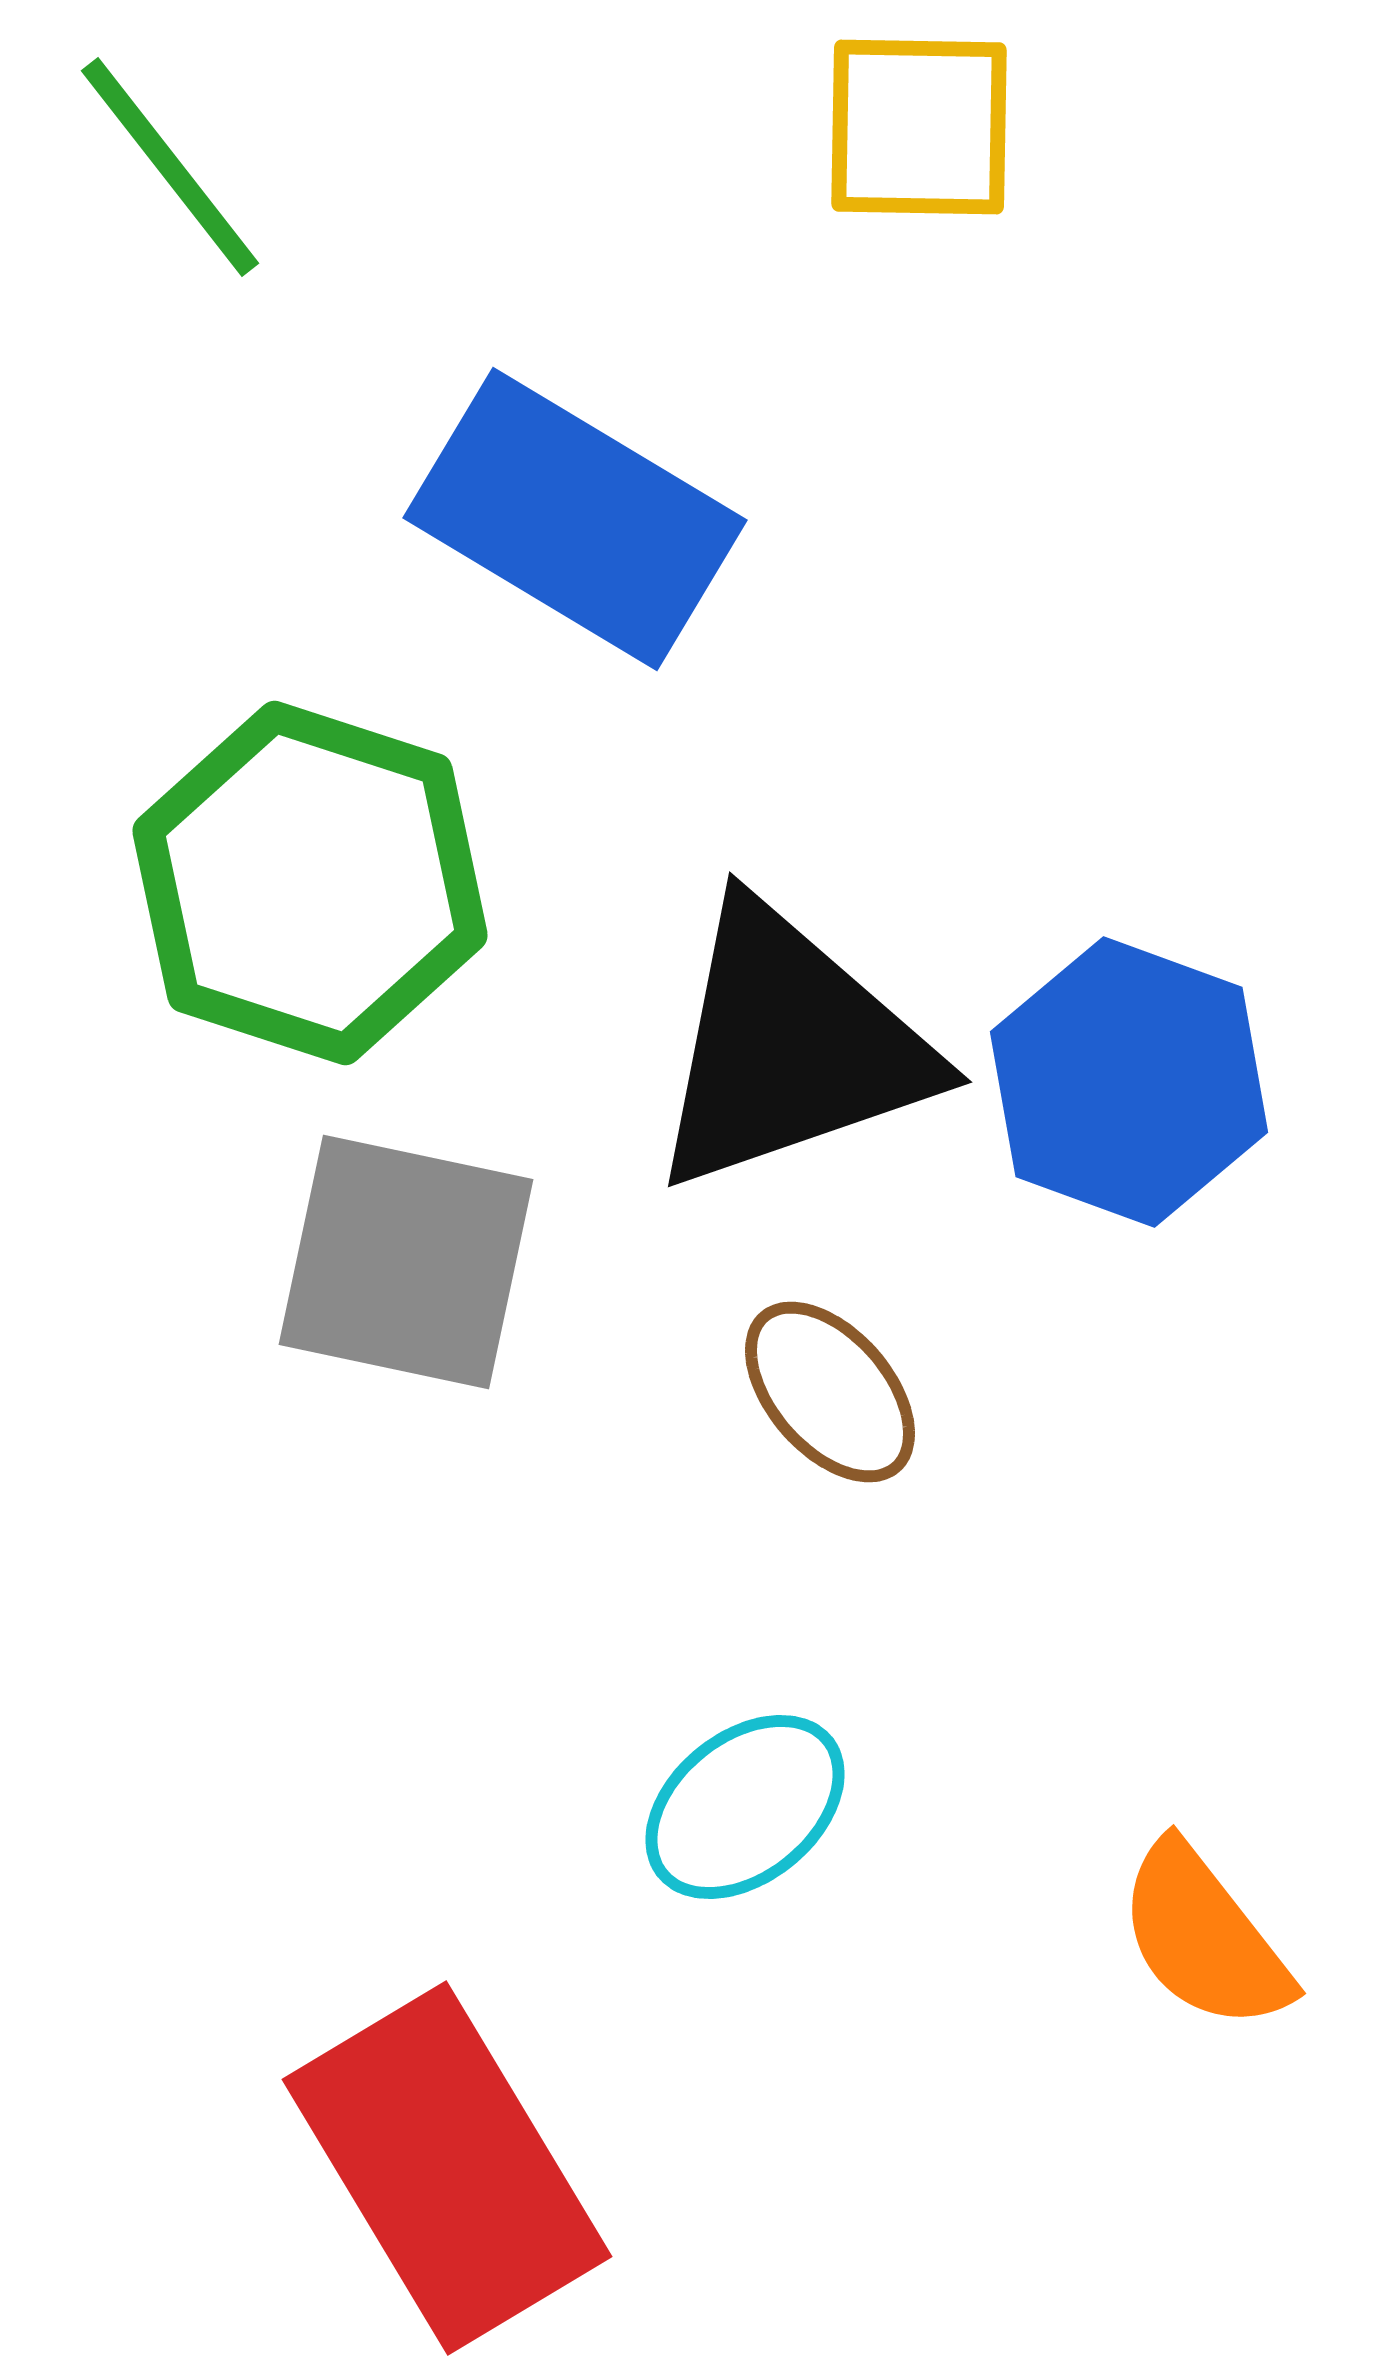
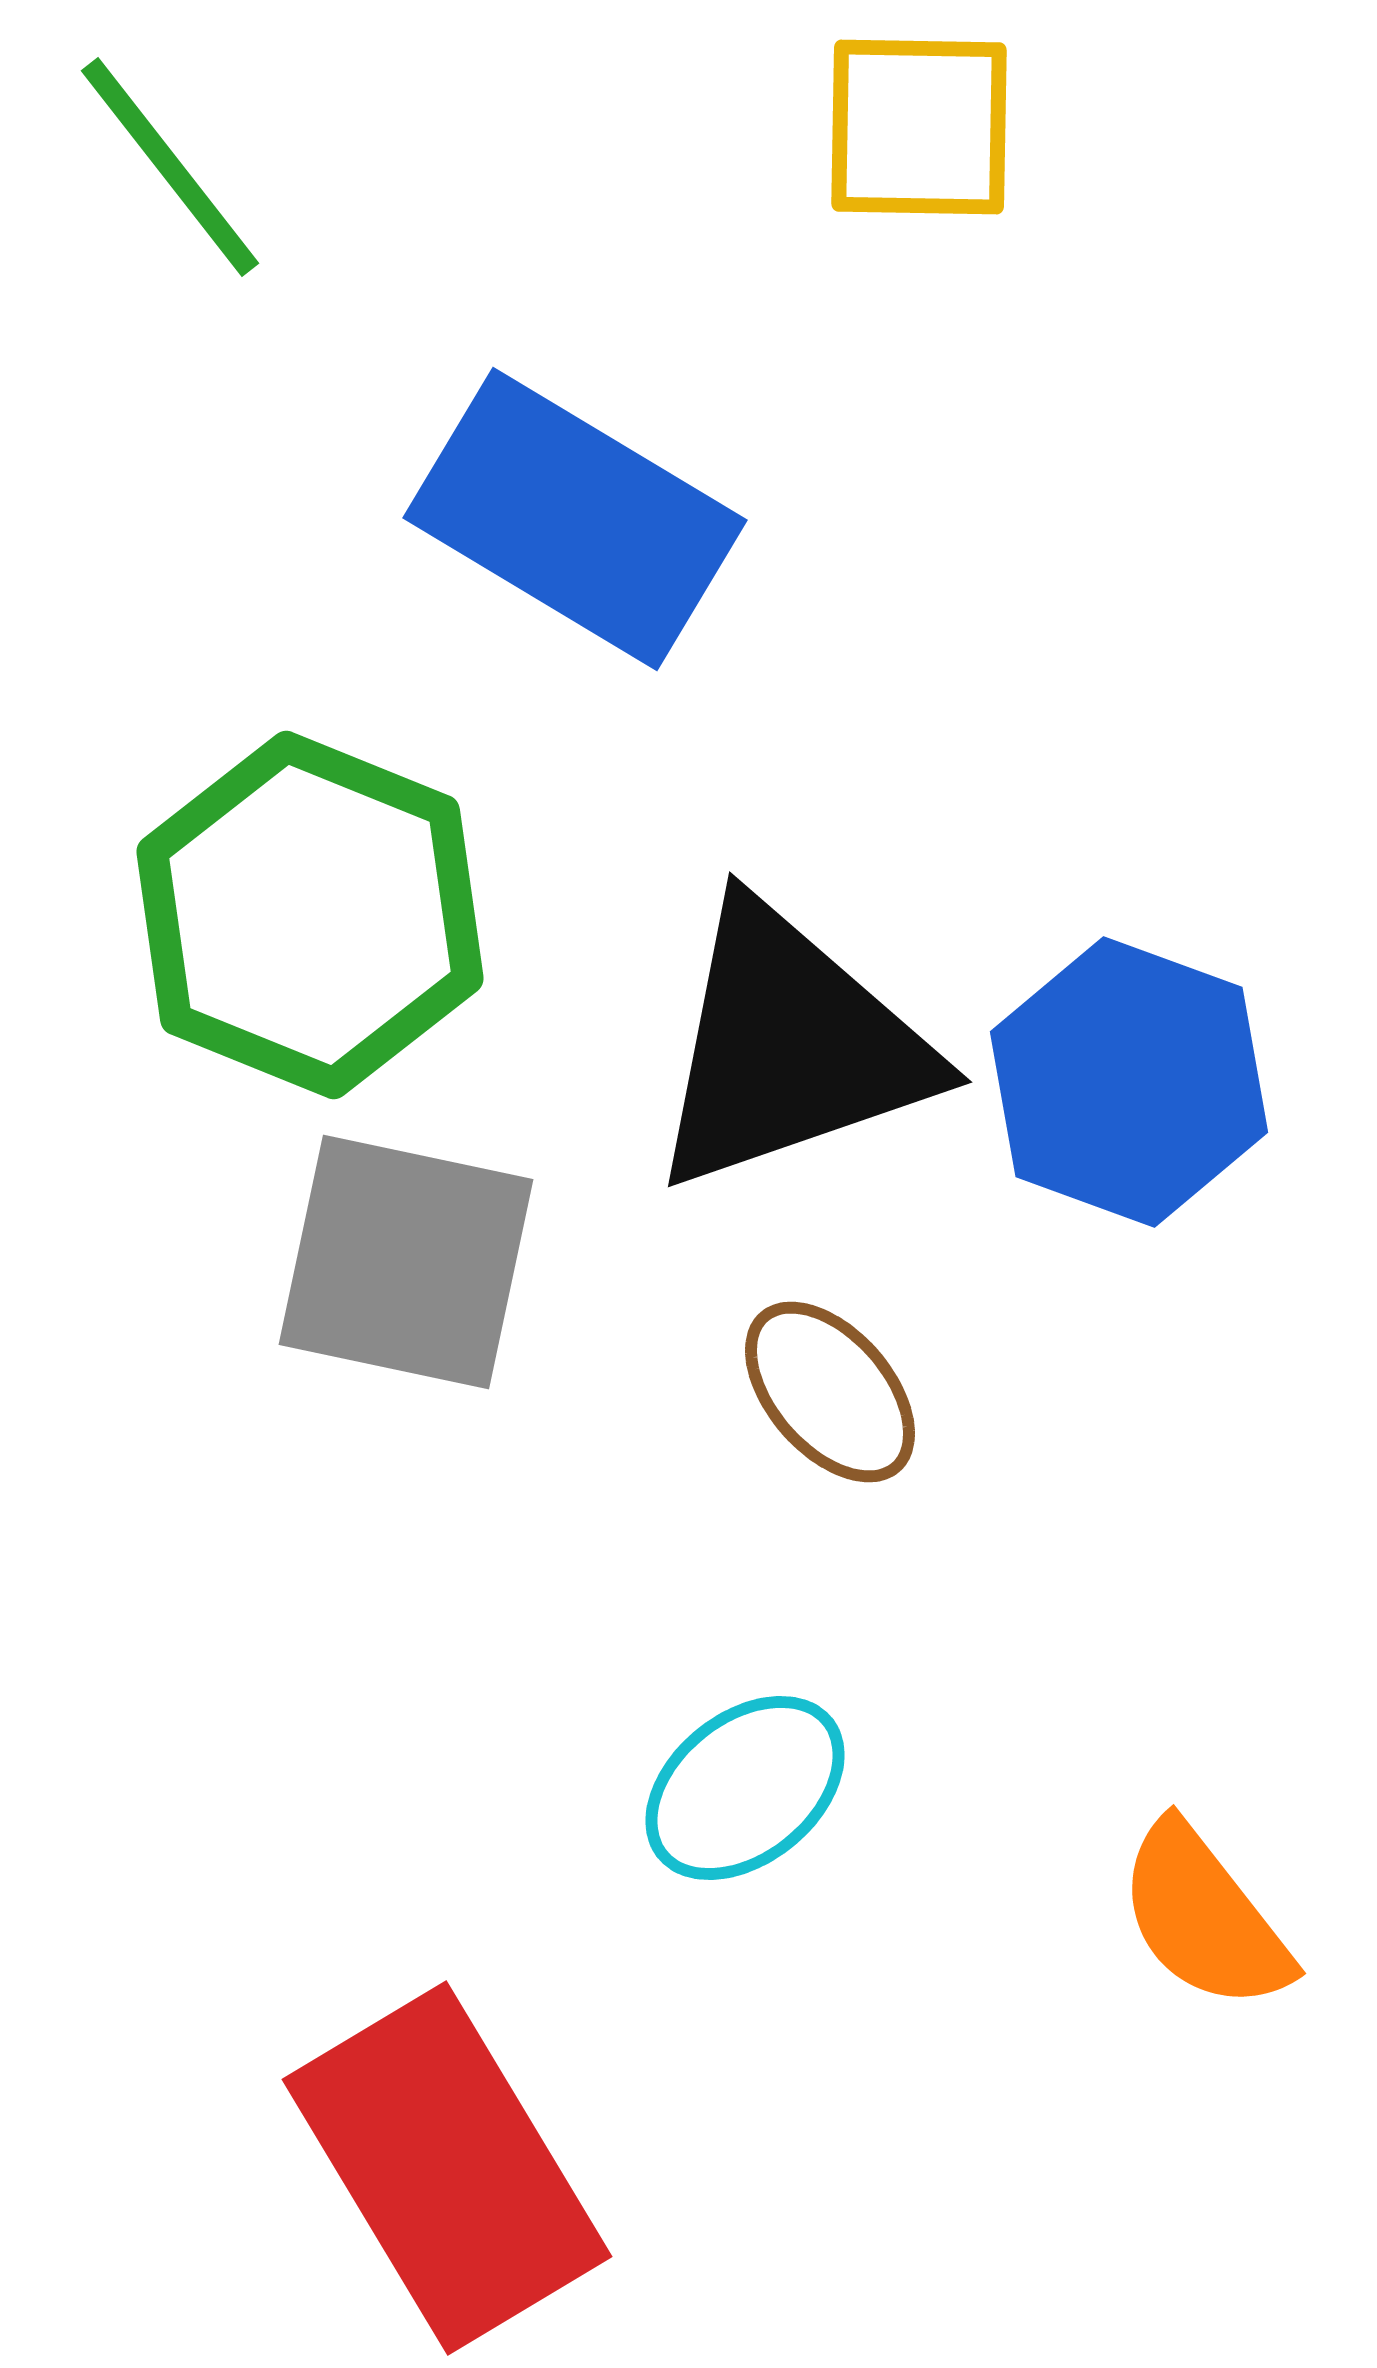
green hexagon: moved 32 px down; rotated 4 degrees clockwise
cyan ellipse: moved 19 px up
orange semicircle: moved 20 px up
